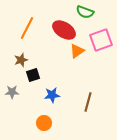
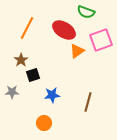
green semicircle: moved 1 px right
brown star: rotated 16 degrees counterclockwise
